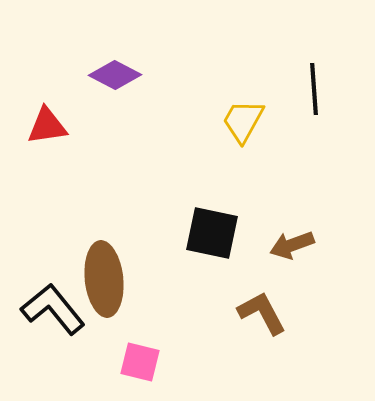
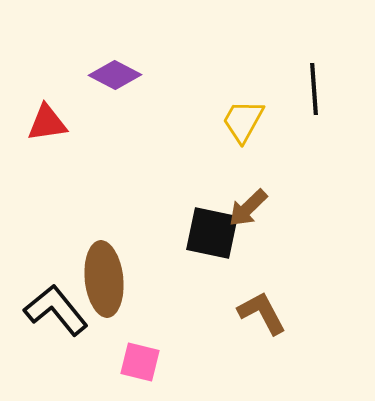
red triangle: moved 3 px up
brown arrow: moved 44 px left, 37 px up; rotated 24 degrees counterclockwise
black L-shape: moved 3 px right, 1 px down
